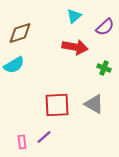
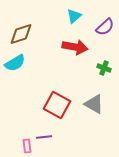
brown diamond: moved 1 px right, 1 px down
cyan semicircle: moved 1 px right, 2 px up
red square: rotated 32 degrees clockwise
purple line: rotated 35 degrees clockwise
pink rectangle: moved 5 px right, 4 px down
